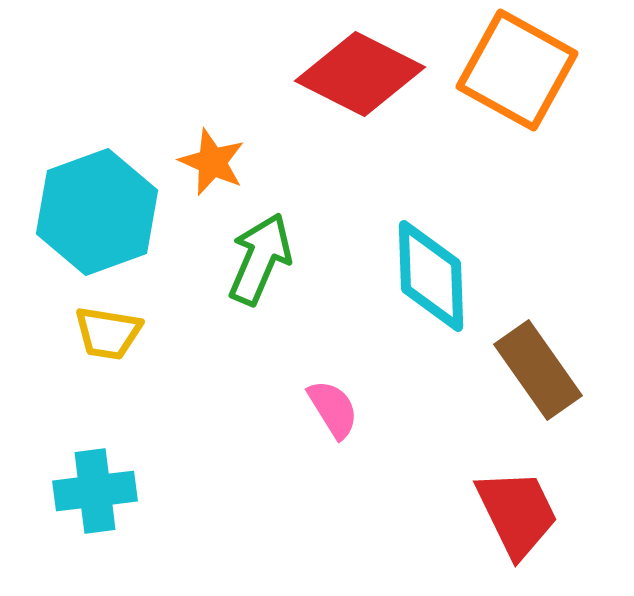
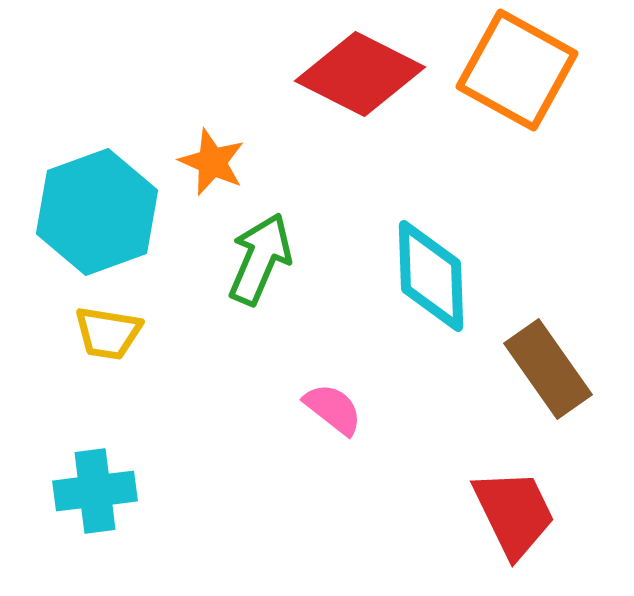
brown rectangle: moved 10 px right, 1 px up
pink semicircle: rotated 20 degrees counterclockwise
red trapezoid: moved 3 px left
